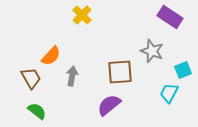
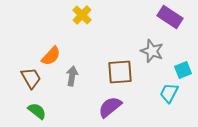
purple semicircle: moved 1 px right, 2 px down
